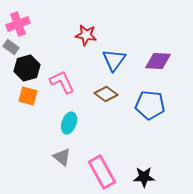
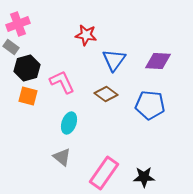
pink rectangle: moved 2 px right, 1 px down; rotated 64 degrees clockwise
